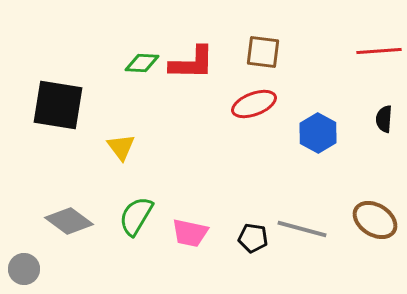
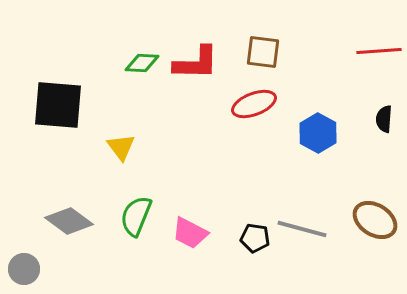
red L-shape: moved 4 px right
black square: rotated 4 degrees counterclockwise
green semicircle: rotated 9 degrees counterclockwise
pink trapezoid: rotated 15 degrees clockwise
black pentagon: moved 2 px right
